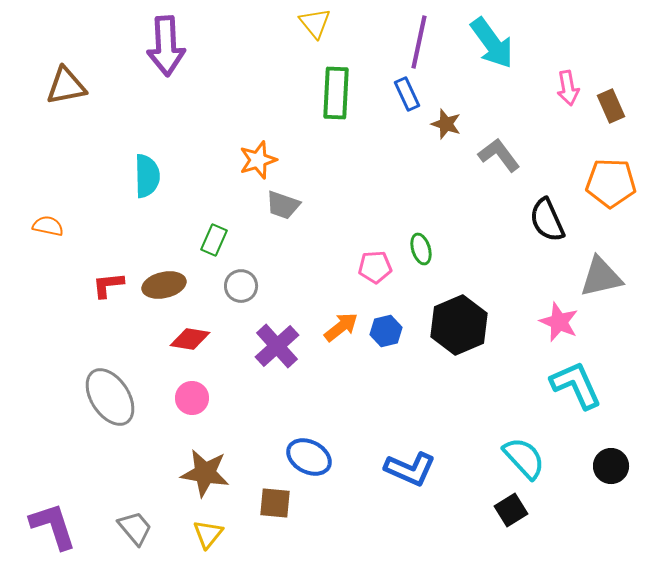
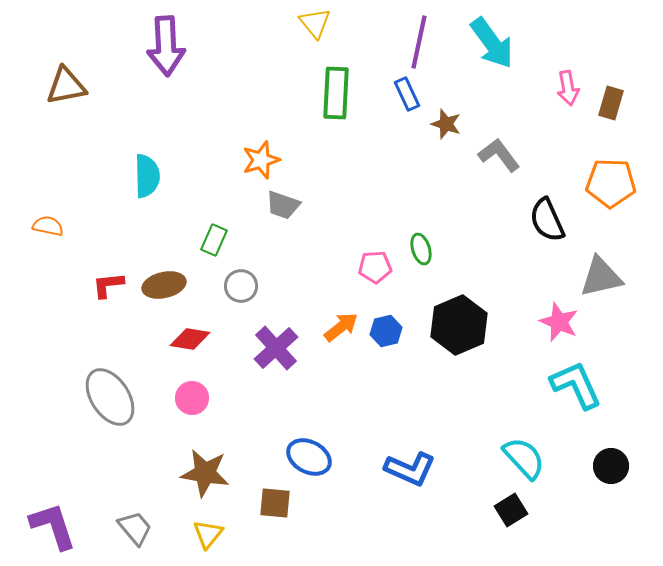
brown rectangle at (611, 106): moved 3 px up; rotated 40 degrees clockwise
orange star at (258, 160): moved 3 px right
purple cross at (277, 346): moved 1 px left, 2 px down
